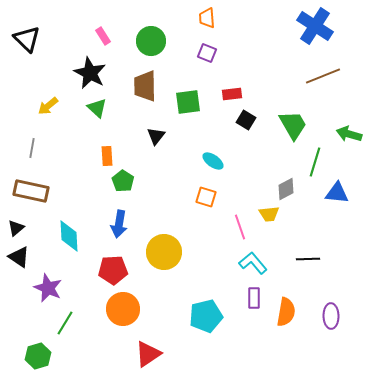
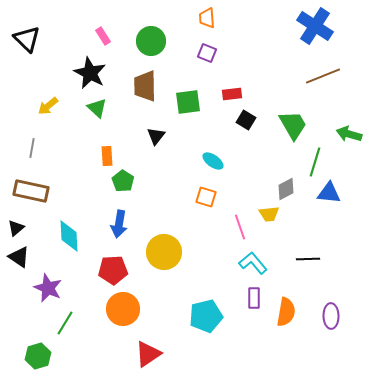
blue triangle at (337, 193): moved 8 px left
